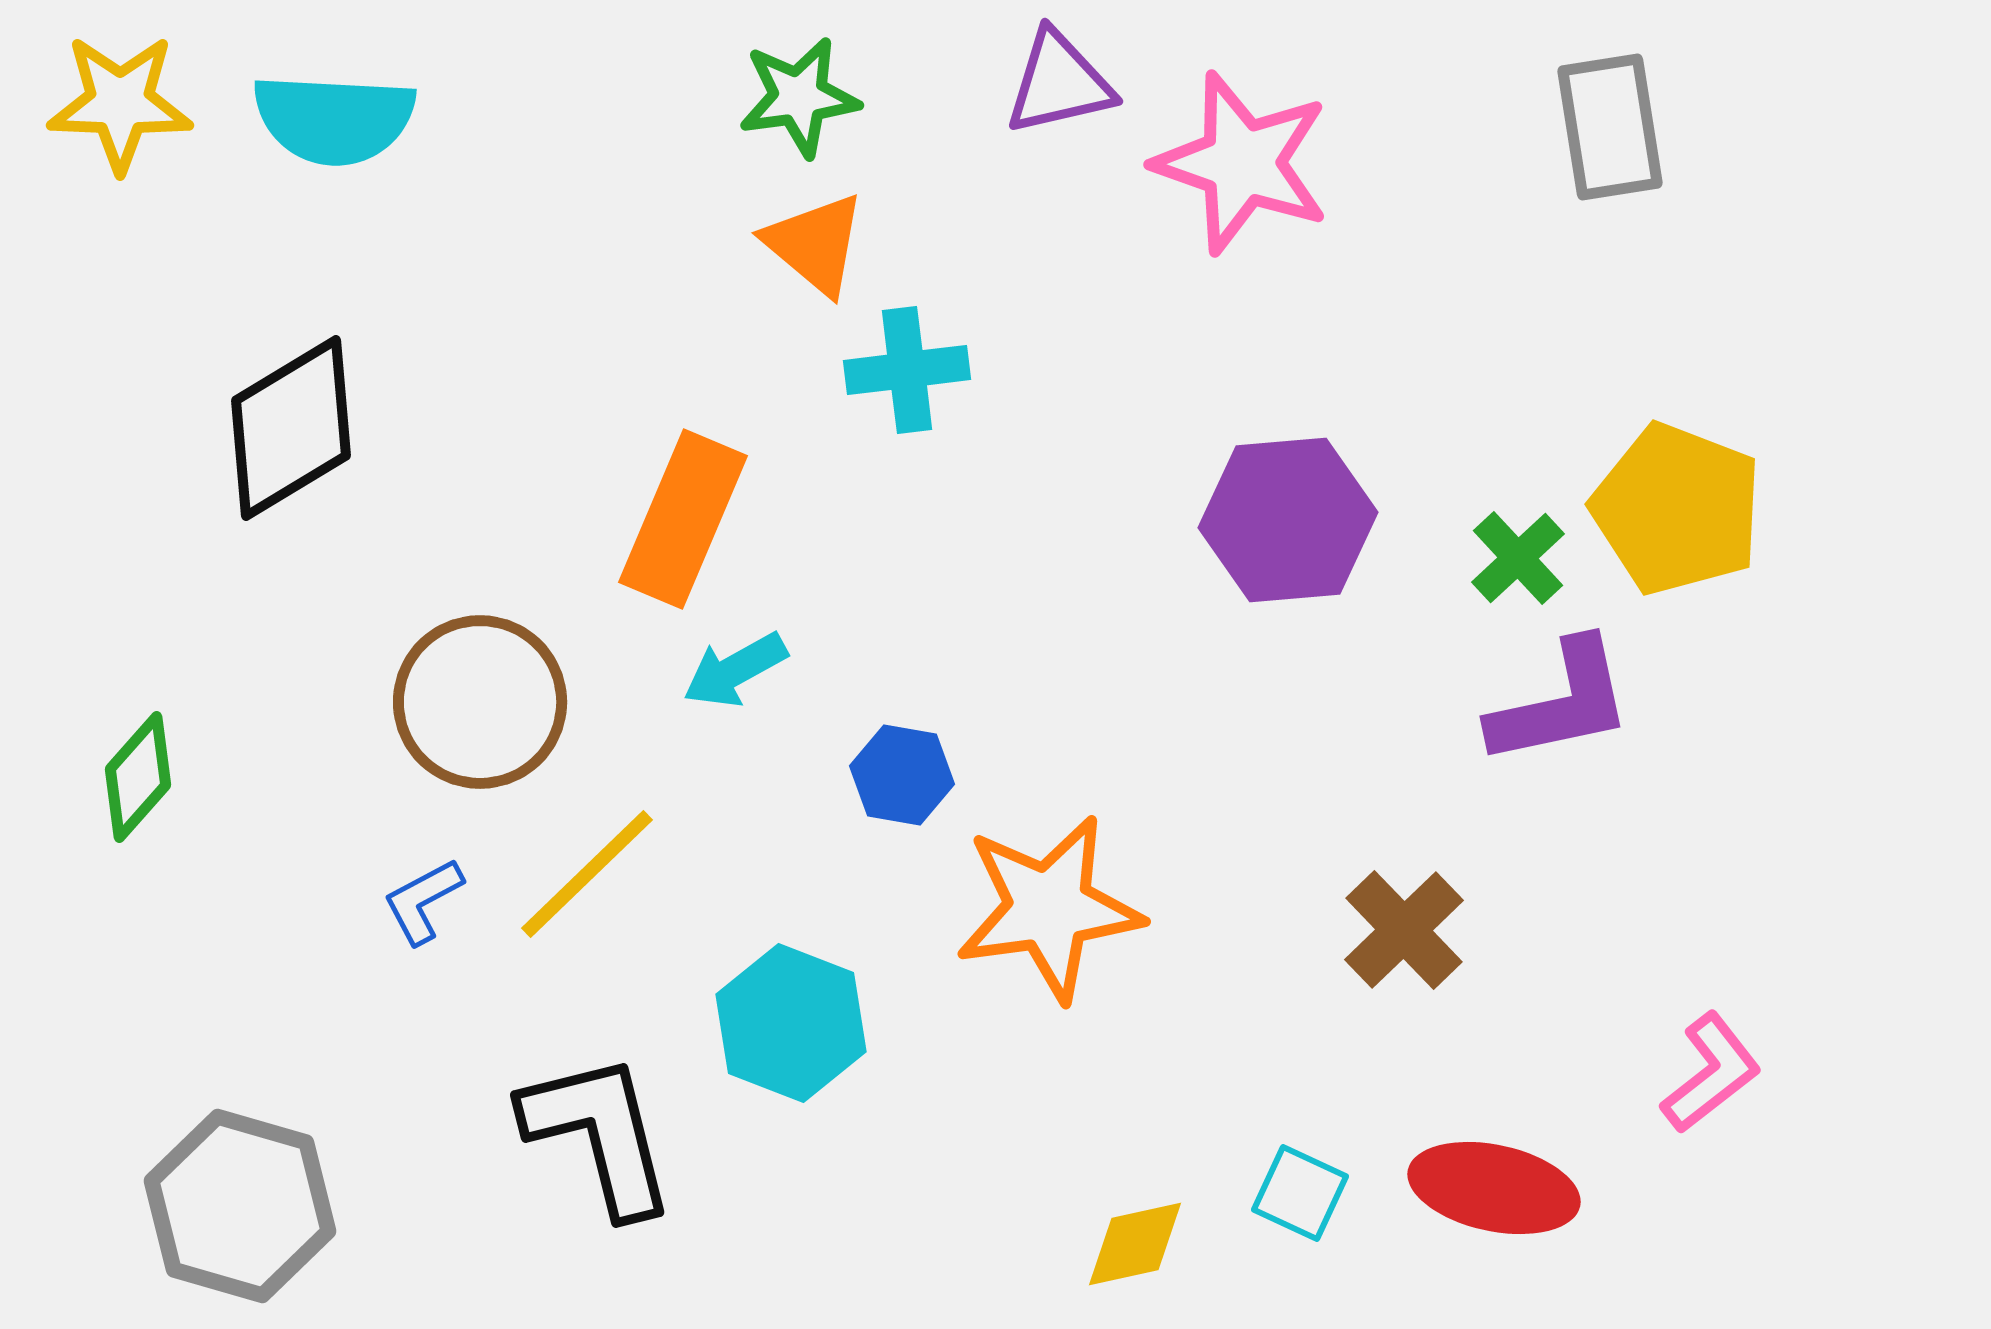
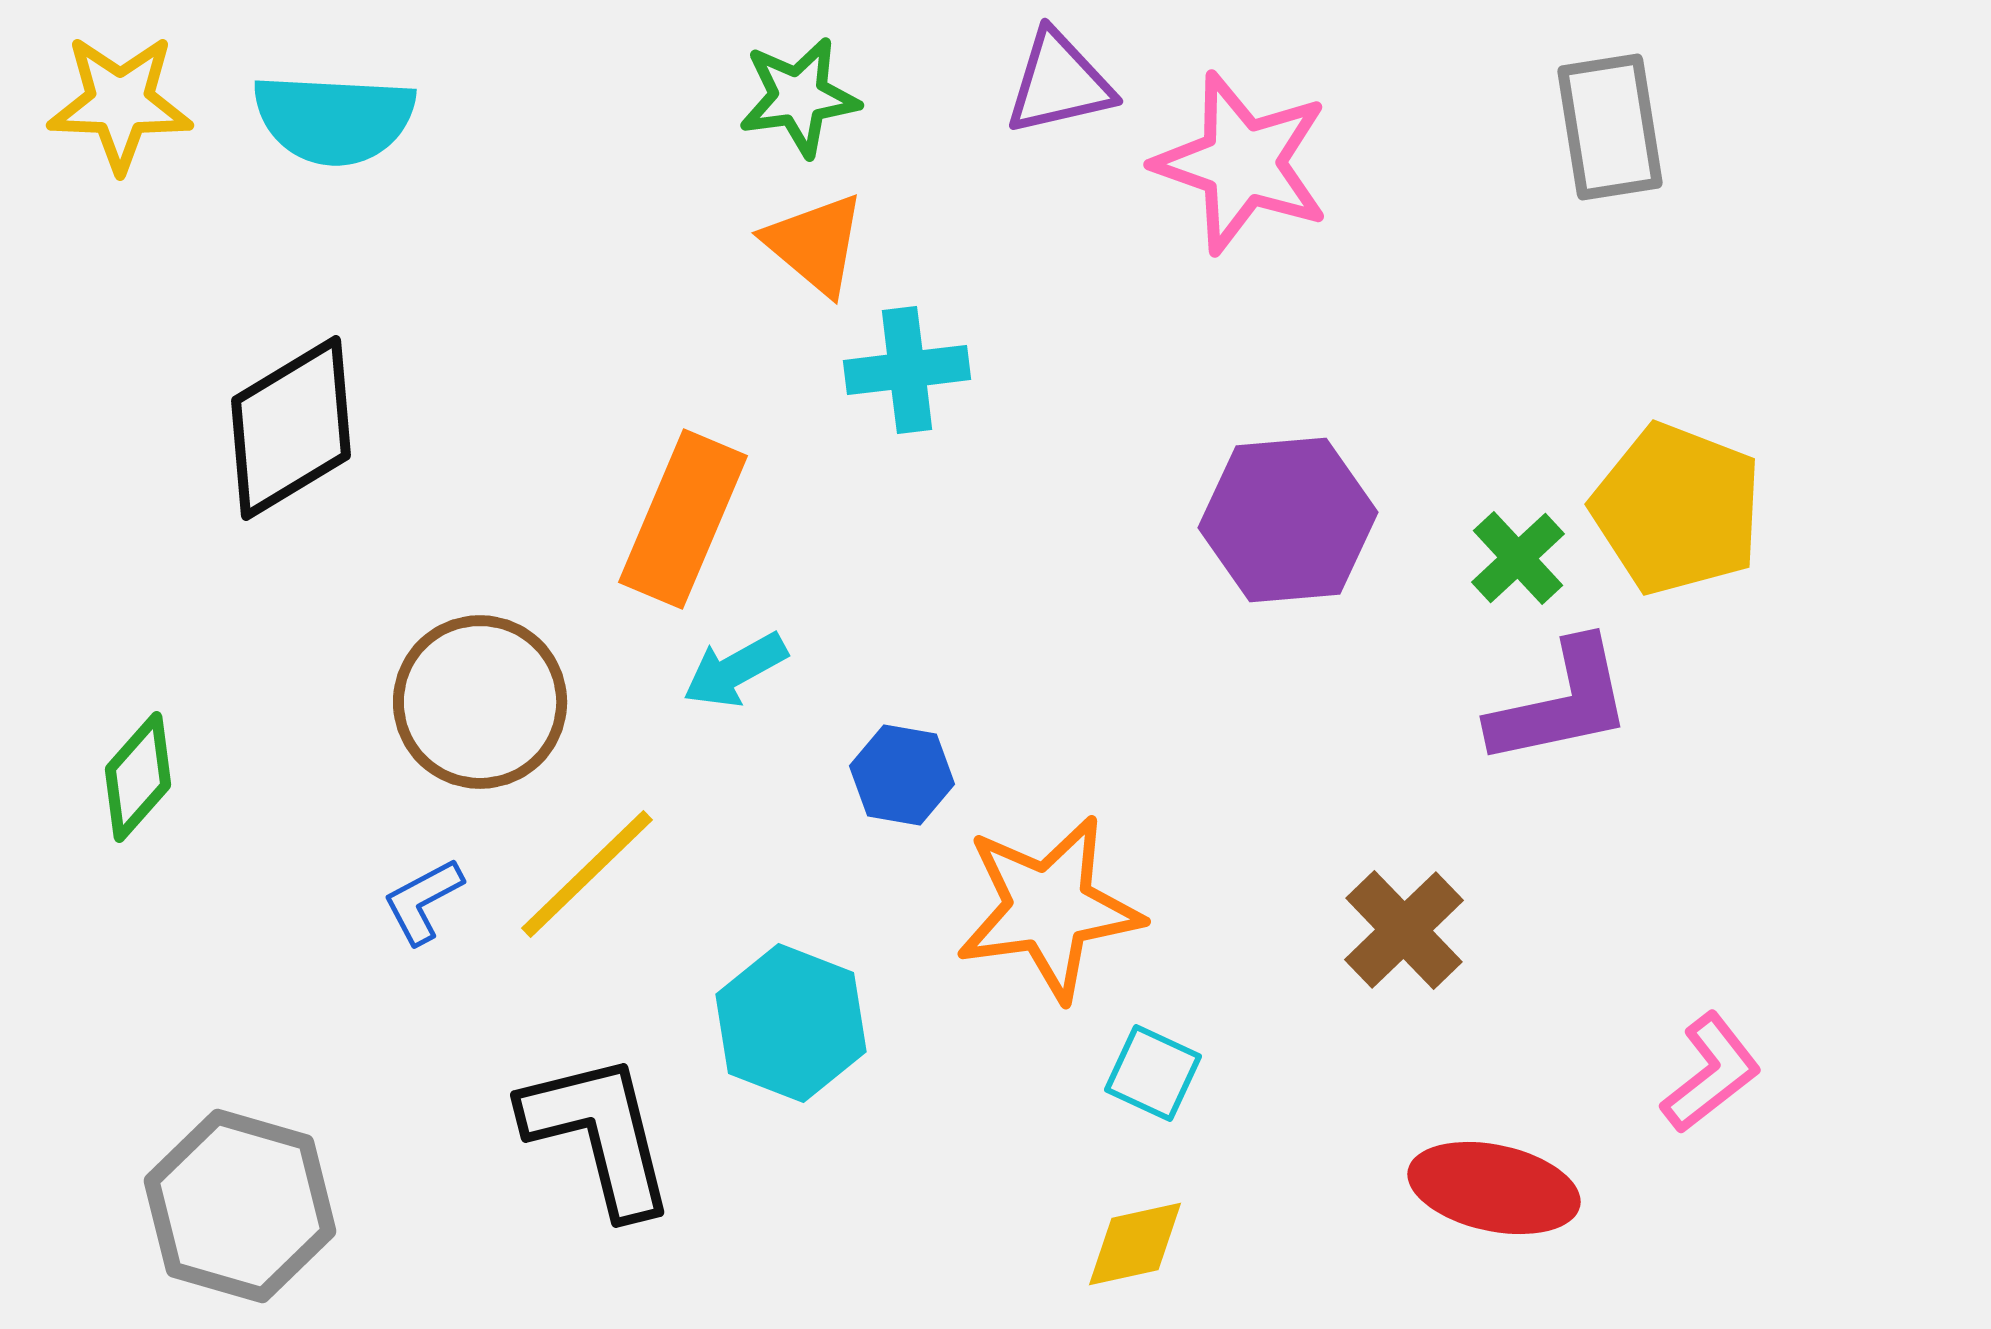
cyan square: moved 147 px left, 120 px up
